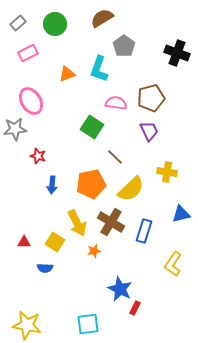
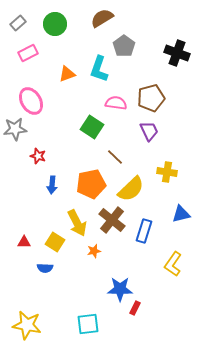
brown cross: moved 1 px right, 2 px up; rotated 8 degrees clockwise
blue star: rotated 25 degrees counterclockwise
